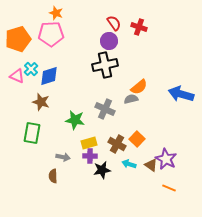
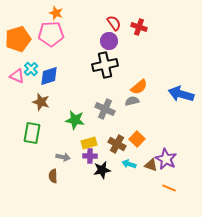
gray semicircle: moved 1 px right, 2 px down
brown triangle: rotated 16 degrees counterclockwise
